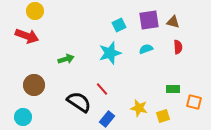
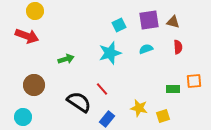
orange square: moved 21 px up; rotated 21 degrees counterclockwise
